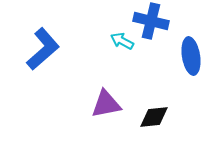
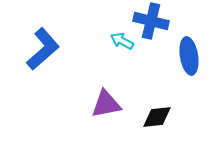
blue ellipse: moved 2 px left
black diamond: moved 3 px right
